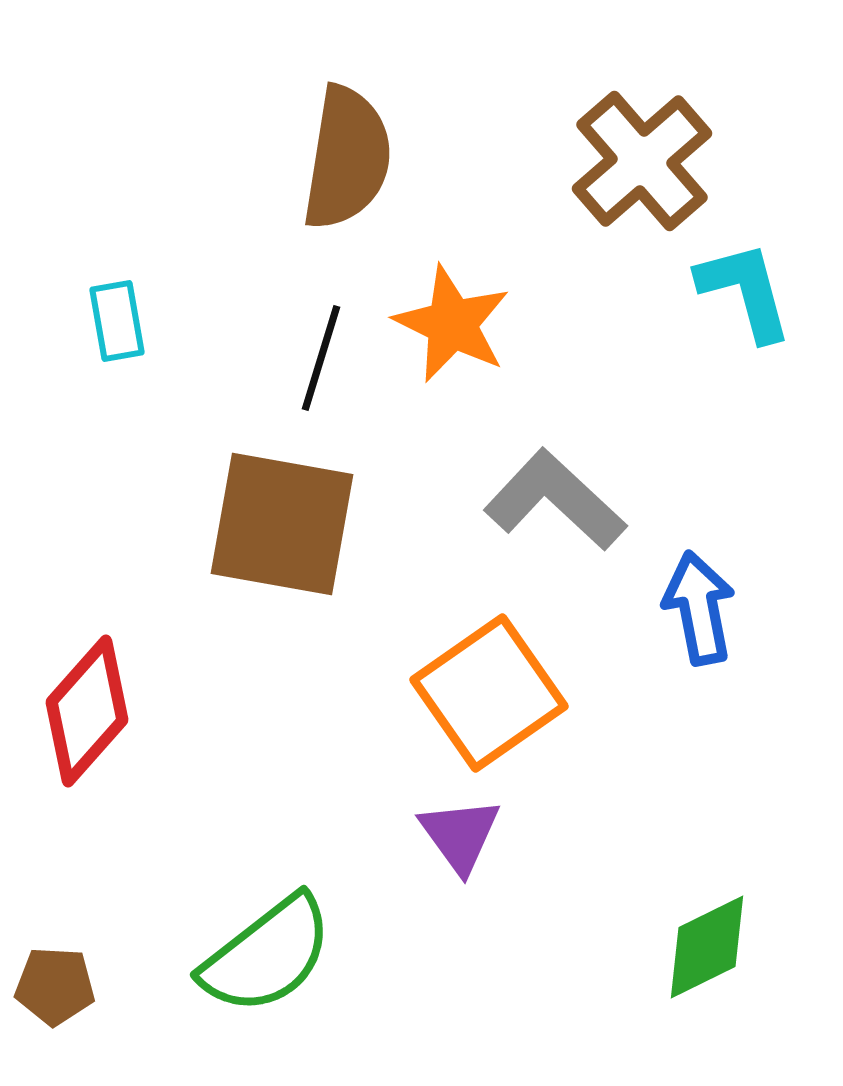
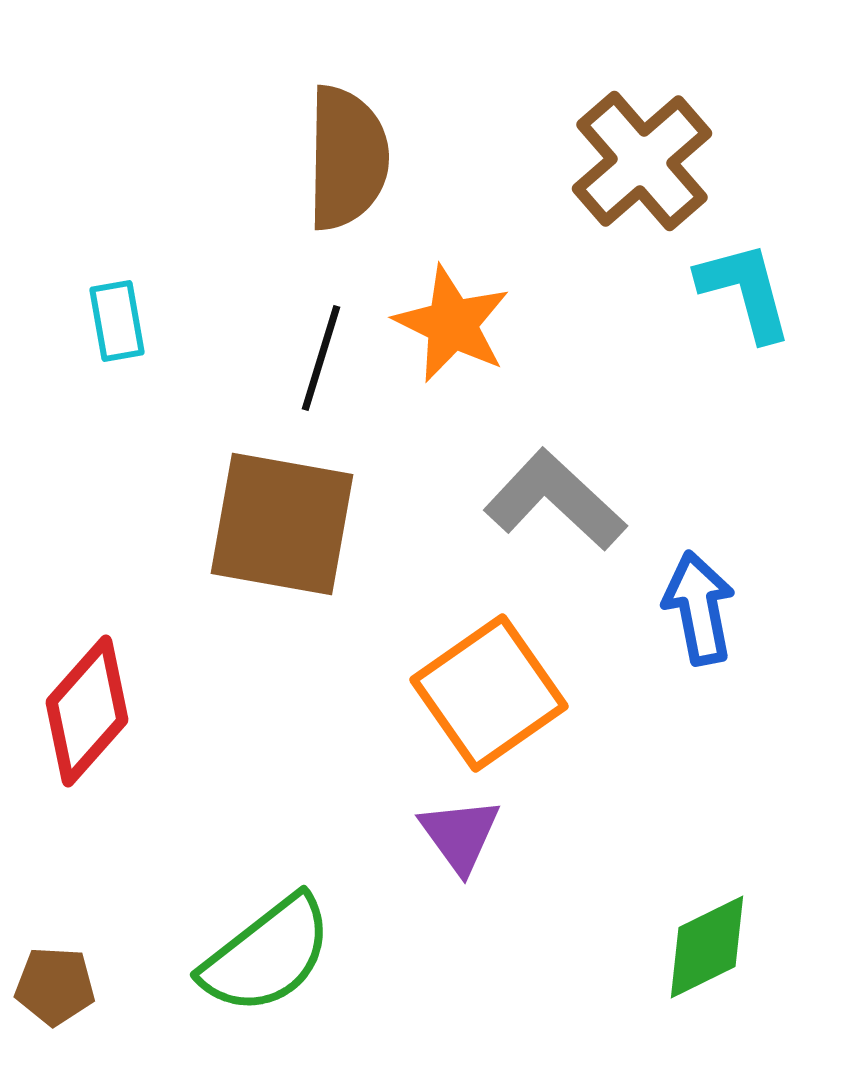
brown semicircle: rotated 8 degrees counterclockwise
